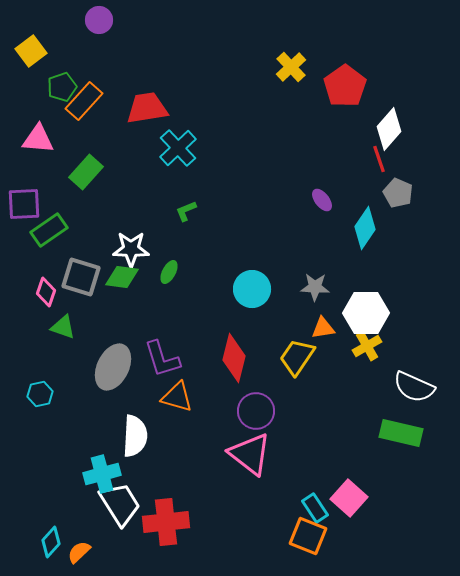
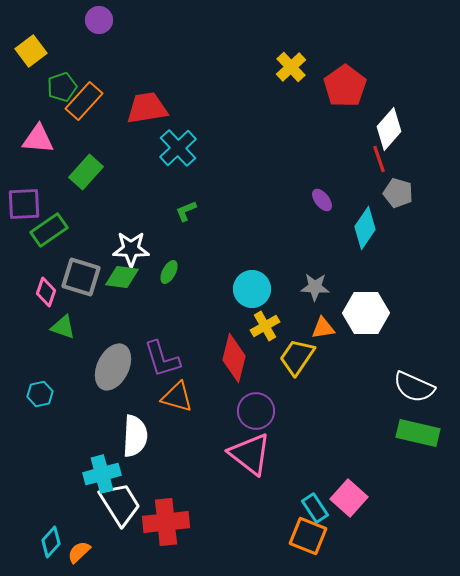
gray pentagon at (398, 193): rotated 8 degrees counterclockwise
yellow cross at (367, 346): moved 102 px left, 20 px up
green rectangle at (401, 433): moved 17 px right
